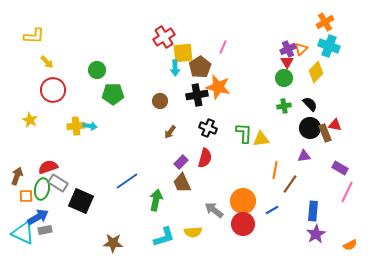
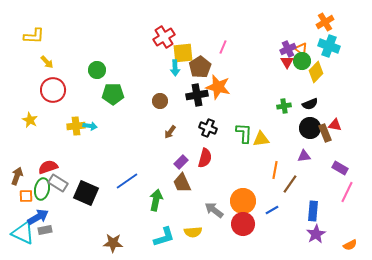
orange triangle at (301, 49): rotated 40 degrees counterclockwise
green circle at (284, 78): moved 18 px right, 17 px up
black semicircle at (310, 104): rotated 112 degrees clockwise
black square at (81, 201): moved 5 px right, 8 px up
